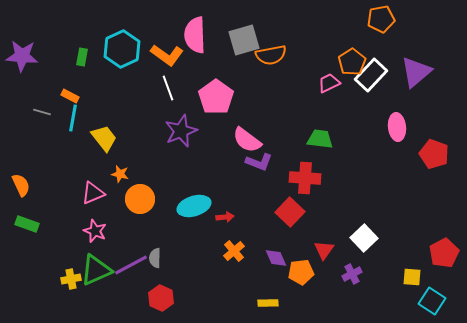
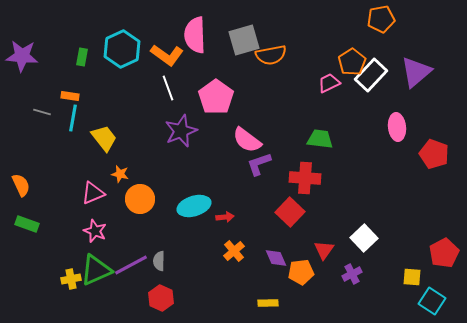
orange rectangle at (70, 96): rotated 18 degrees counterclockwise
purple L-shape at (259, 162): moved 2 px down; rotated 140 degrees clockwise
gray semicircle at (155, 258): moved 4 px right, 3 px down
